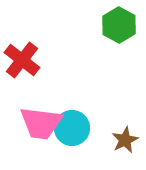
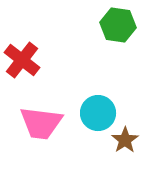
green hexagon: moved 1 px left; rotated 20 degrees counterclockwise
cyan circle: moved 26 px right, 15 px up
brown star: rotated 8 degrees counterclockwise
